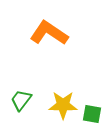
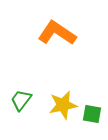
orange L-shape: moved 8 px right
yellow star: rotated 12 degrees counterclockwise
